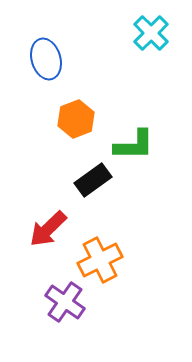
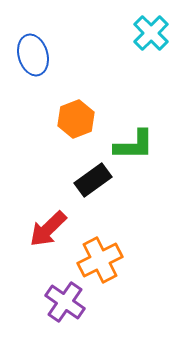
blue ellipse: moved 13 px left, 4 px up
